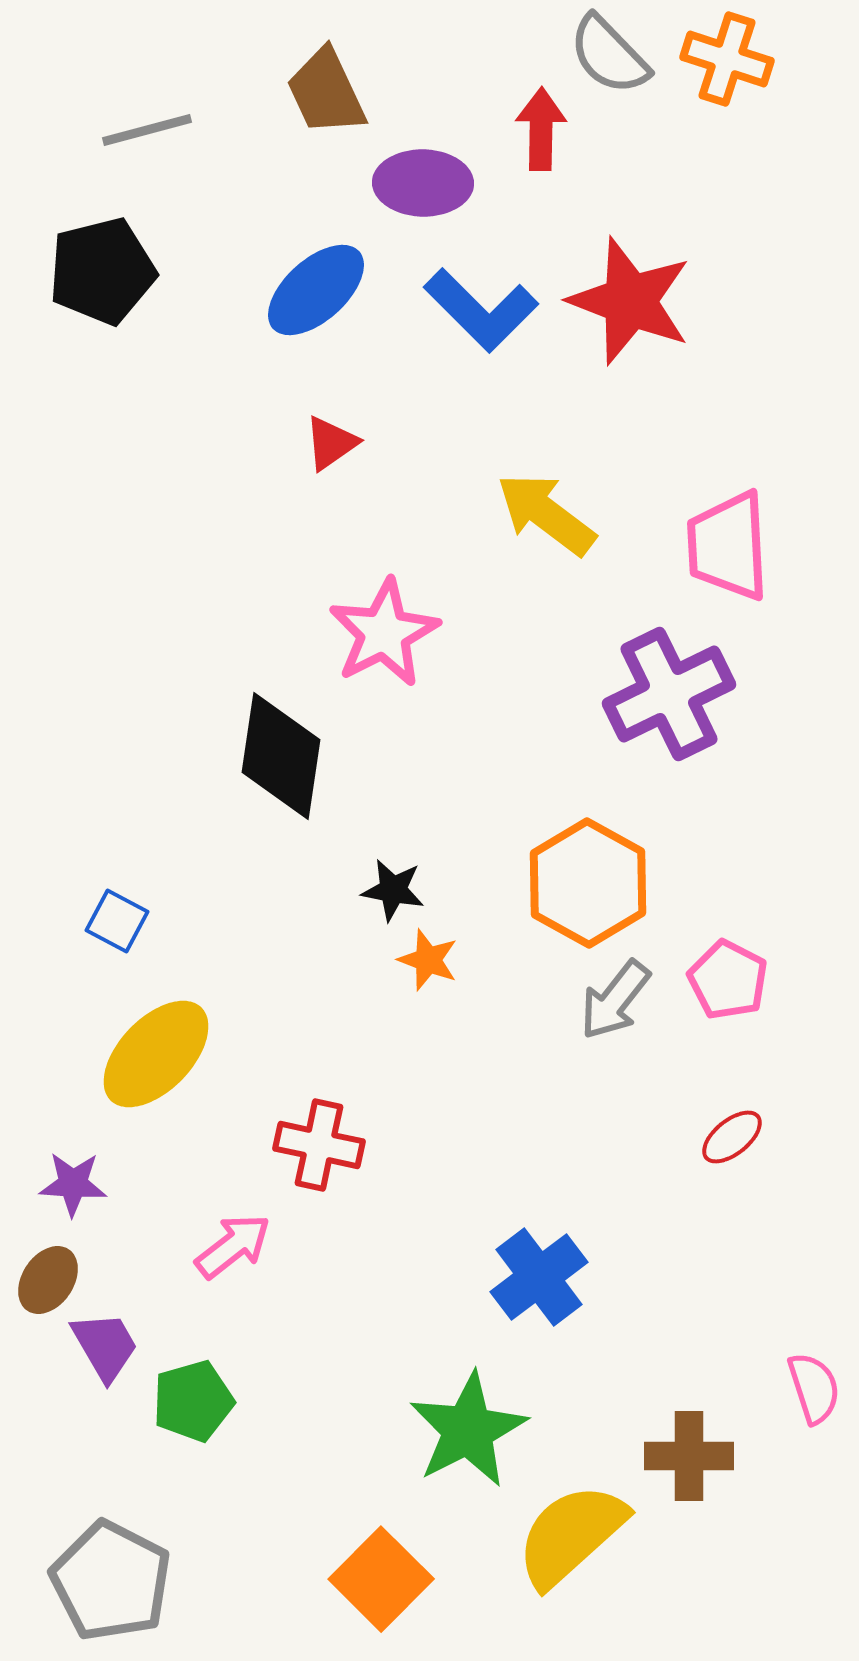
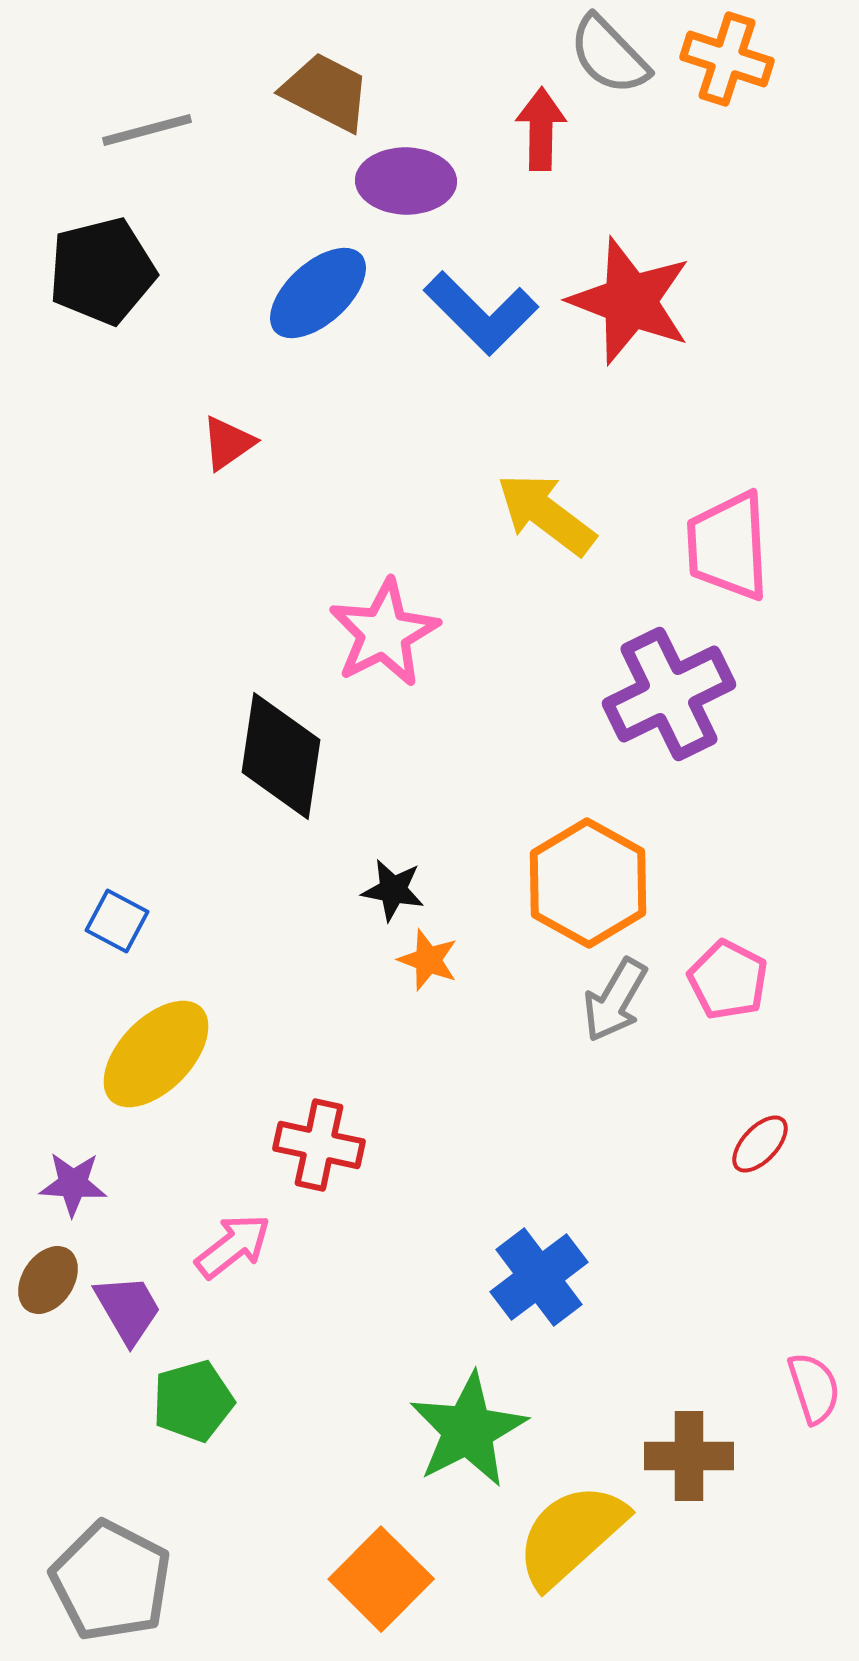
brown trapezoid: rotated 142 degrees clockwise
purple ellipse: moved 17 px left, 2 px up
blue ellipse: moved 2 px right, 3 px down
blue L-shape: moved 3 px down
red triangle: moved 103 px left
gray arrow: rotated 8 degrees counterclockwise
red ellipse: moved 28 px right, 7 px down; rotated 8 degrees counterclockwise
purple trapezoid: moved 23 px right, 37 px up
